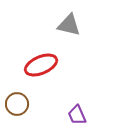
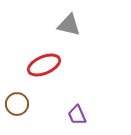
red ellipse: moved 3 px right
